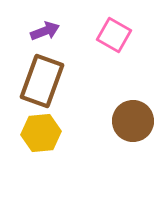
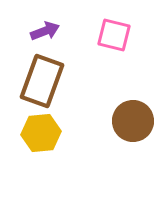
pink square: rotated 16 degrees counterclockwise
